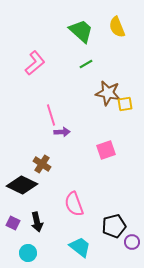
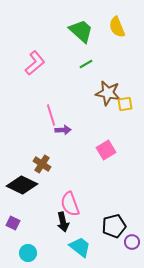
purple arrow: moved 1 px right, 2 px up
pink square: rotated 12 degrees counterclockwise
pink semicircle: moved 4 px left
black arrow: moved 26 px right
